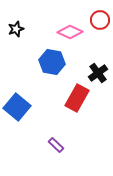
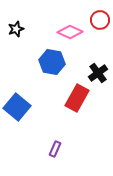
purple rectangle: moved 1 px left, 4 px down; rotated 70 degrees clockwise
